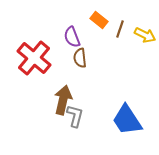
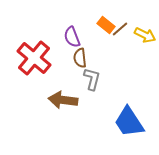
orange rectangle: moved 7 px right, 5 px down
brown line: rotated 30 degrees clockwise
brown arrow: rotated 96 degrees counterclockwise
gray L-shape: moved 17 px right, 37 px up
blue trapezoid: moved 2 px right, 2 px down
